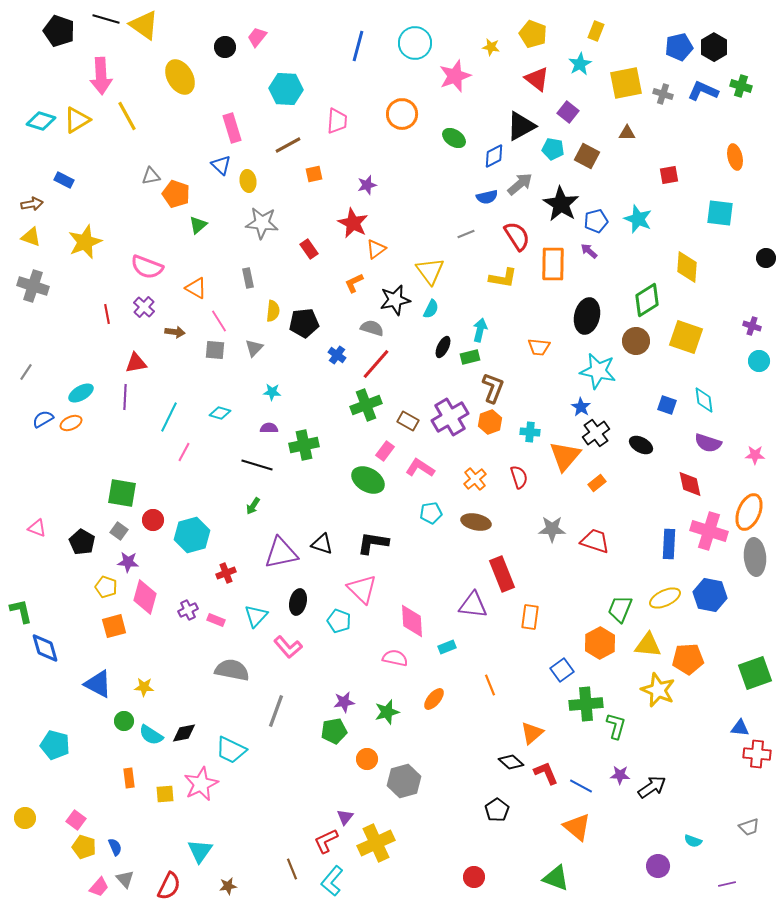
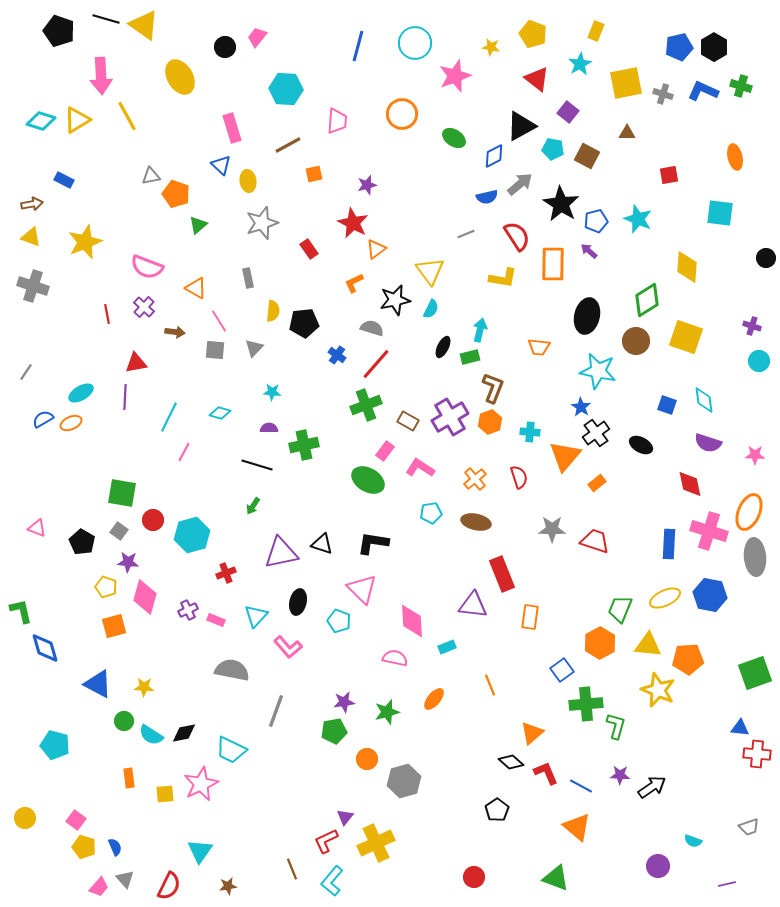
gray star at (262, 223): rotated 24 degrees counterclockwise
